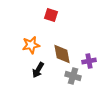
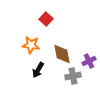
red square: moved 5 px left, 4 px down; rotated 24 degrees clockwise
orange star: rotated 18 degrees clockwise
purple cross: rotated 16 degrees counterclockwise
gray cross: rotated 28 degrees counterclockwise
